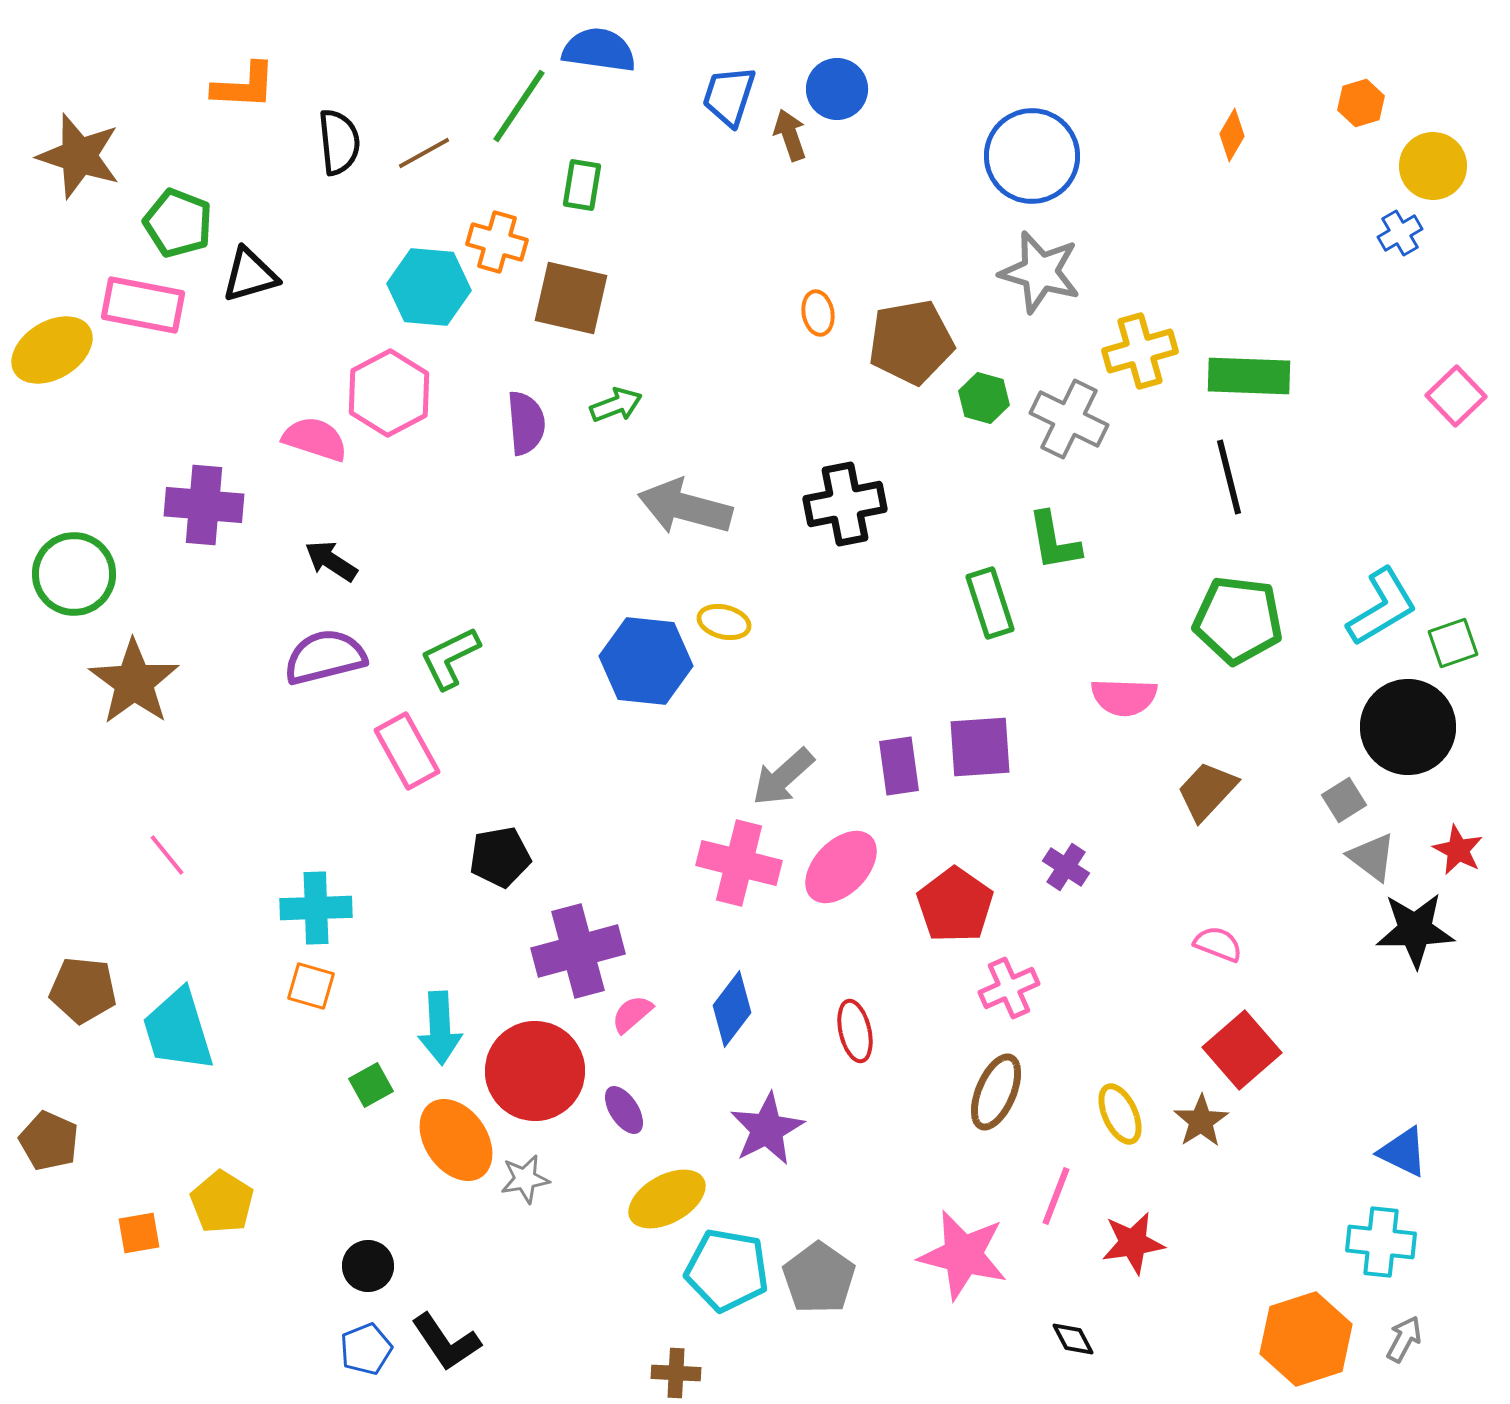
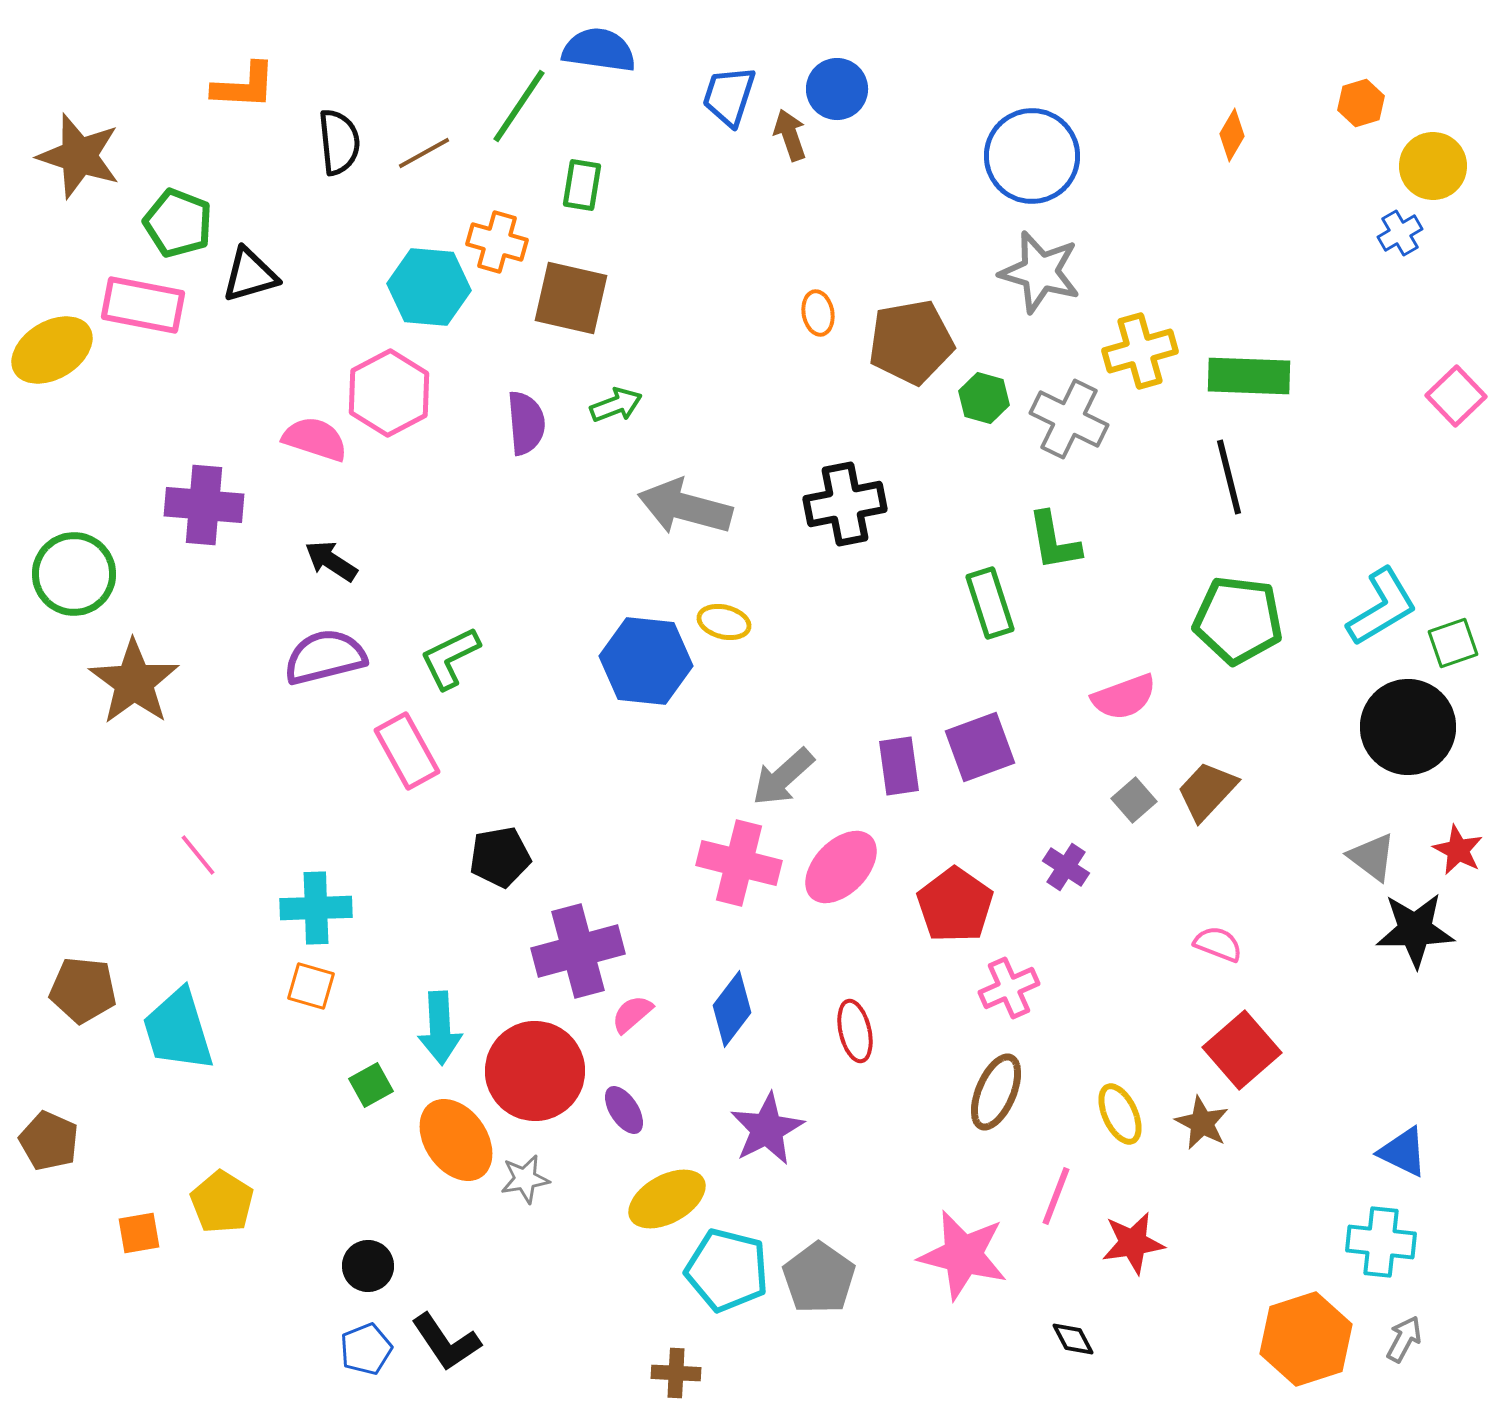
pink semicircle at (1124, 697): rotated 22 degrees counterclockwise
purple square at (980, 747): rotated 16 degrees counterclockwise
gray square at (1344, 800): moved 210 px left; rotated 9 degrees counterclockwise
pink line at (167, 855): moved 31 px right
brown star at (1201, 1121): moved 1 px right, 2 px down; rotated 12 degrees counterclockwise
cyan pentagon at (727, 1270): rotated 4 degrees clockwise
